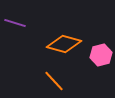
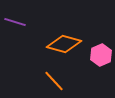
purple line: moved 1 px up
pink hexagon: rotated 10 degrees counterclockwise
